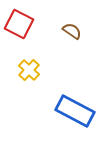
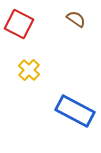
brown semicircle: moved 4 px right, 12 px up
